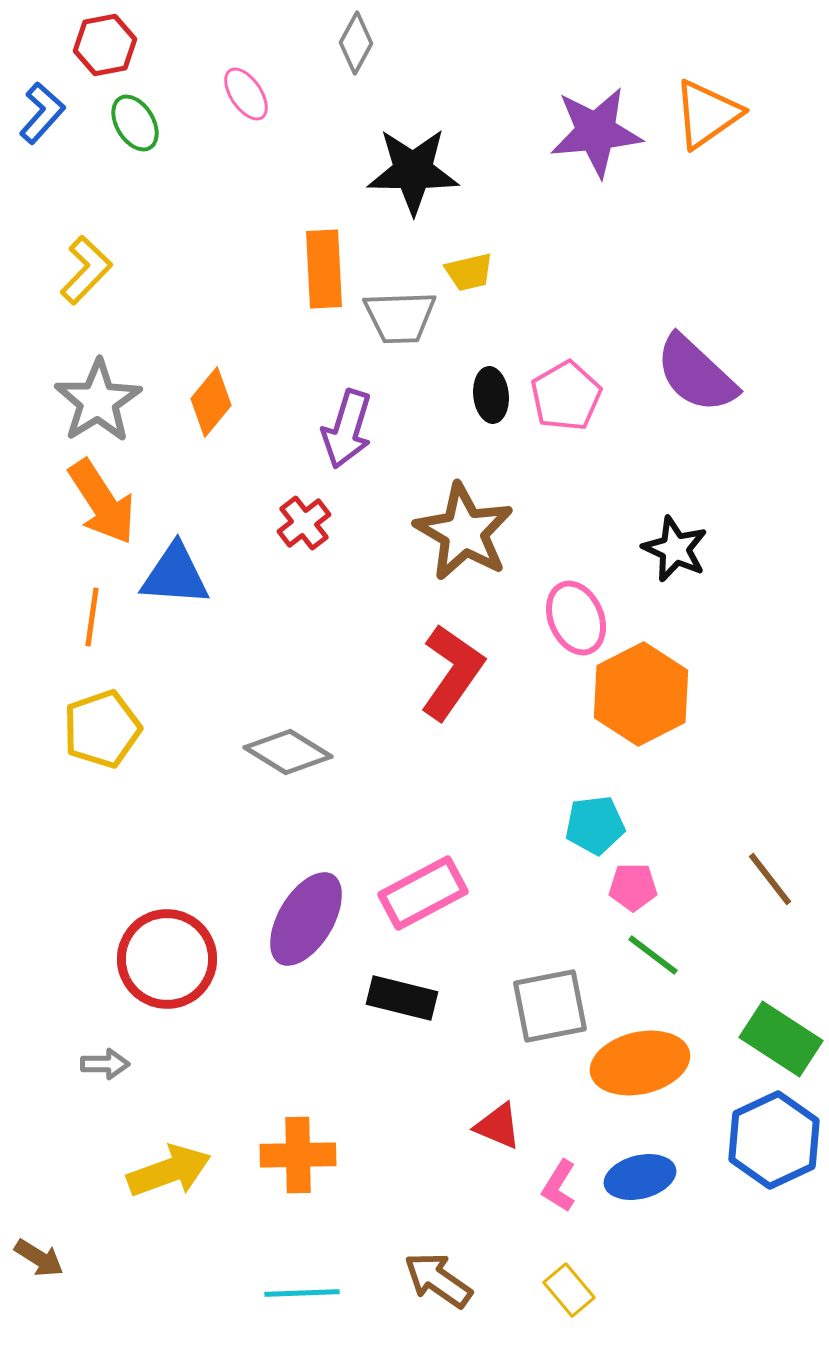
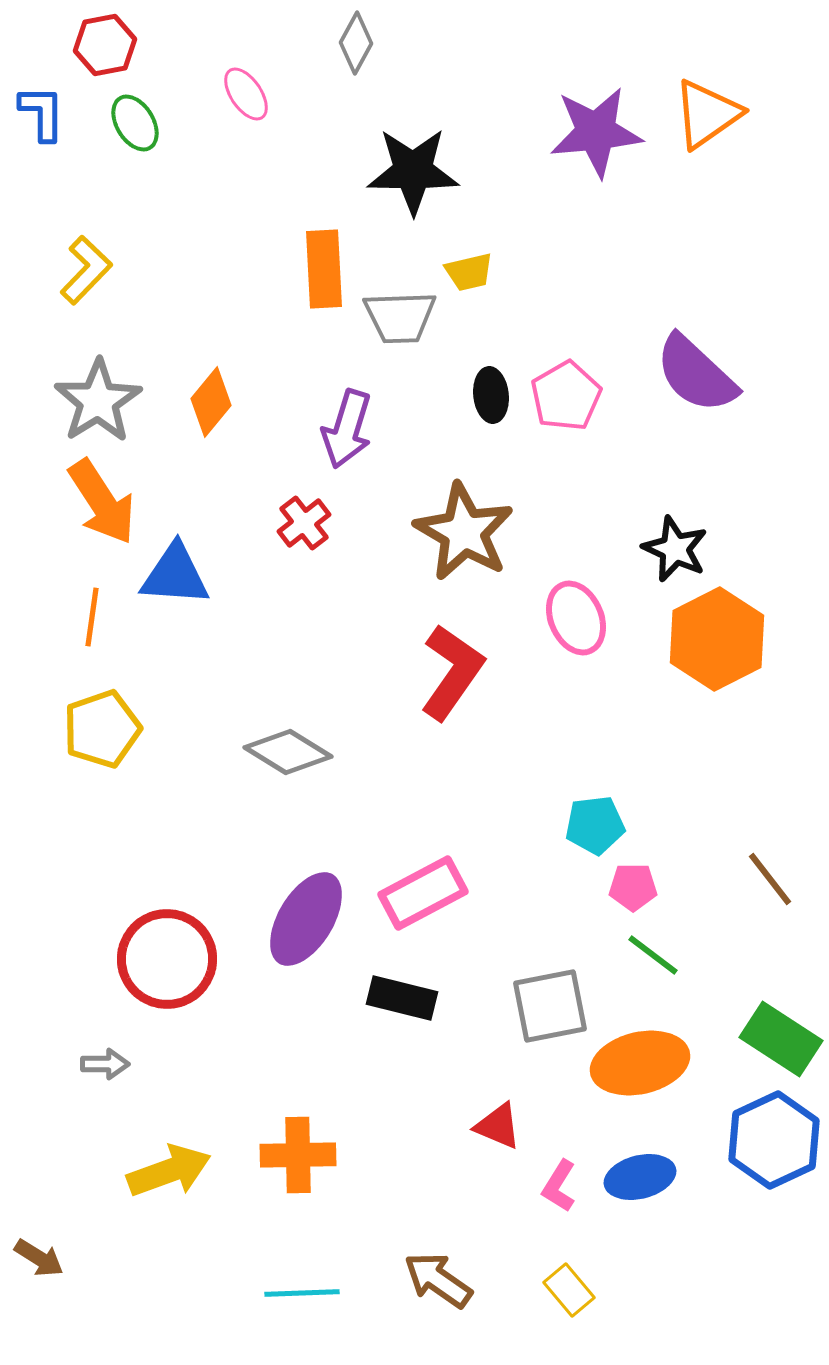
blue L-shape at (42, 113): rotated 42 degrees counterclockwise
orange hexagon at (641, 694): moved 76 px right, 55 px up
